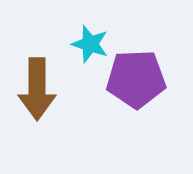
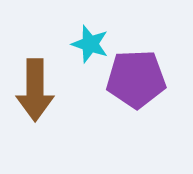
brown arrow: moved 2 px left, 1 px down
